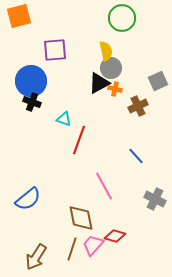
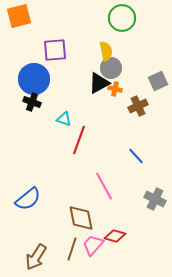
blue circle: moved 3 px right, 2 px up
